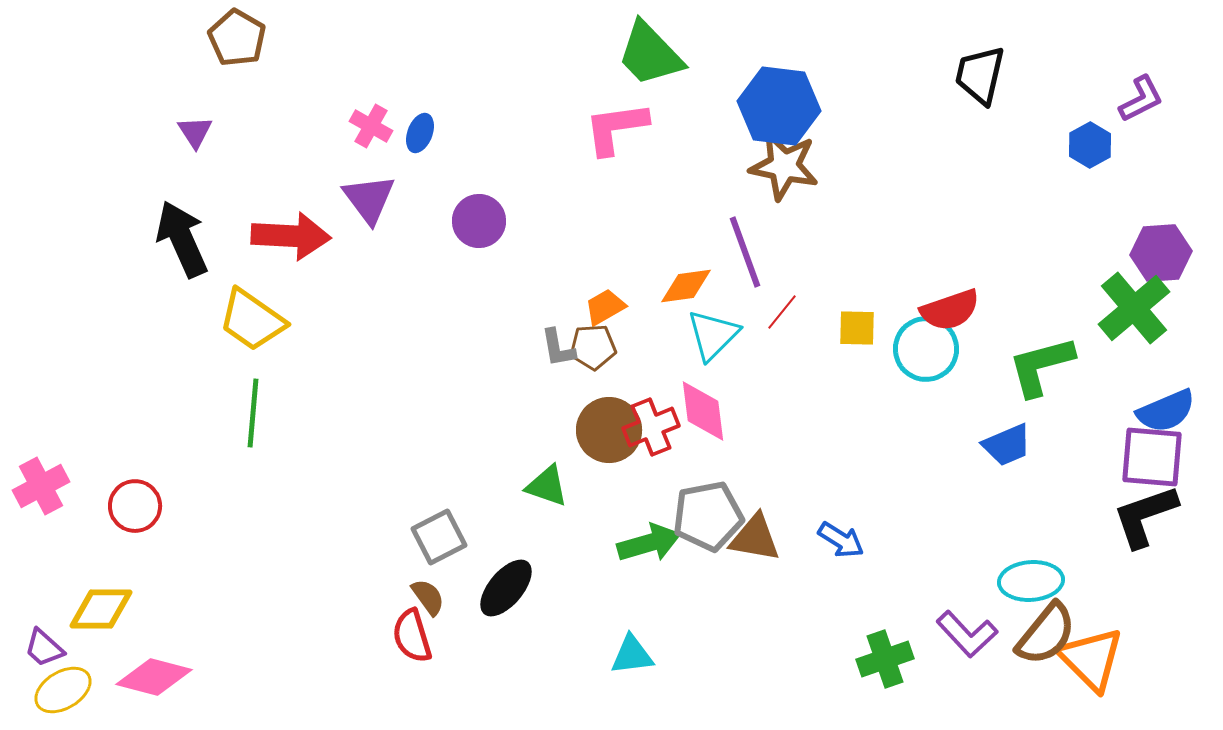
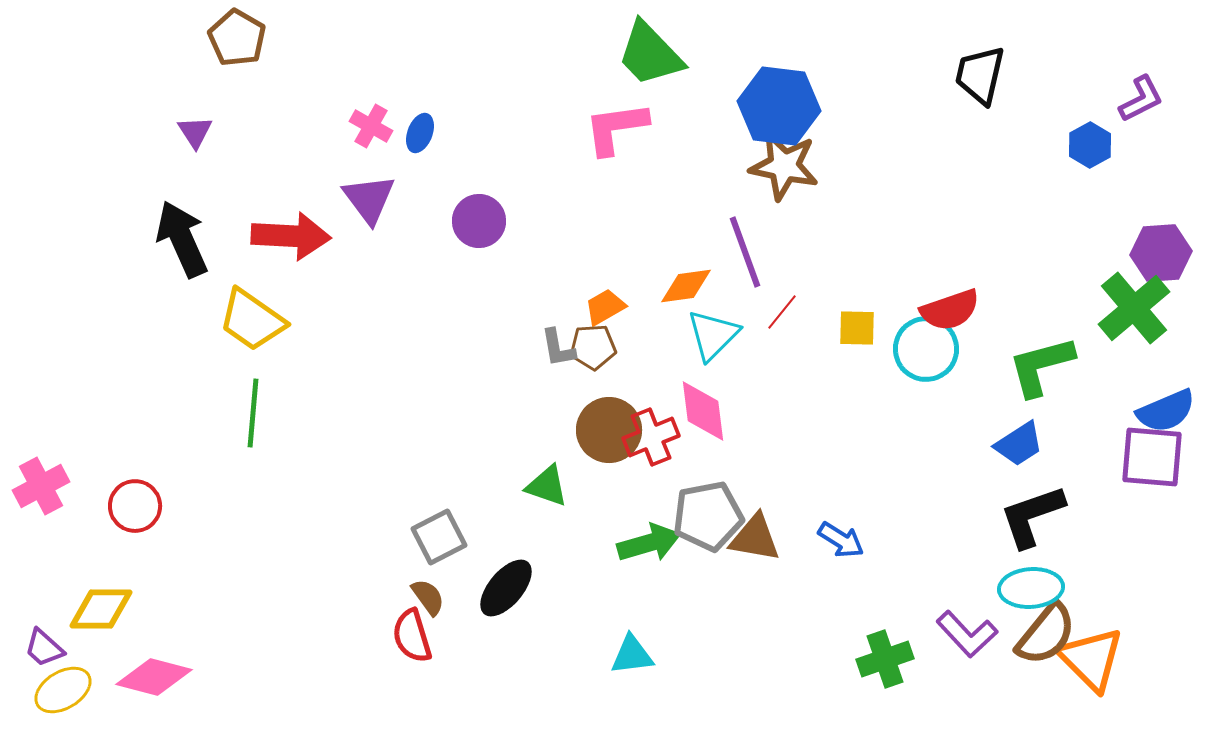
red cross at (651, 427): moved 10 px down
blue trapezoid at (1007, 445): moved 12 px right, 1 px up; rotated 10 degrees counterclockwise
black L-shape at (1145, 516): moved 113 px left
cyan ellipse at (1031, 581): moved 7 px down
